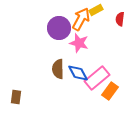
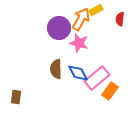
brown semicircle: moved 2 px left
